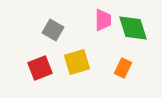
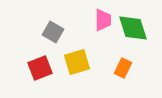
gray square: moved 2 px down
